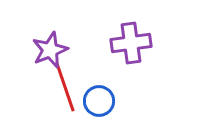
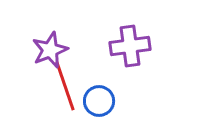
purple cross: moved 1 px left, 3 px down
red line: moved 1 px up
